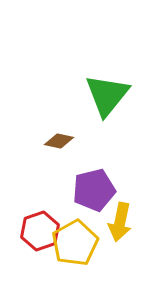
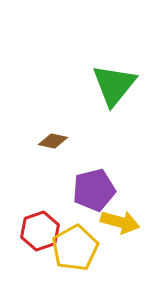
green triangle: moved 7 px right, 10 px up
brown diamond: moved 6 px left
yellow arrow: rotated 87 degrees counterclockwise
yellow pentagon: moved 5 px down
